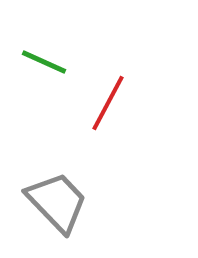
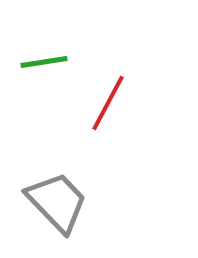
green line: rotated 33 degrees counterclockwise
